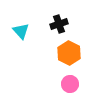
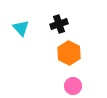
cyan triangle: moved 3 px up
pink circle: moved 3 px right, 2 px down
